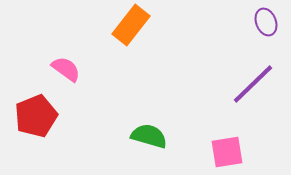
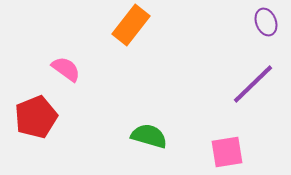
red pentagon: moved 1 px down
